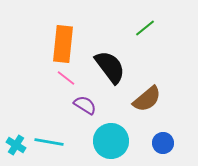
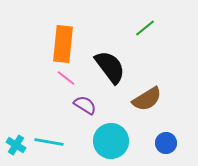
brown semicircle: rotated 8 degrees clockwise
blue circle: moved 3 px right
